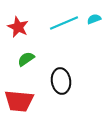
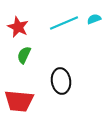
green semicircle: moved 2 px left, 4 px up; rotated 30 degrees counterclockwise
